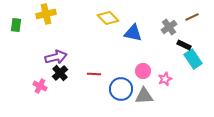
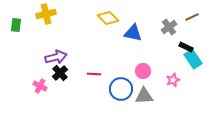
black rectangle: moved 2 px right, 2 px down
pink star: moved 8 px right, 1 px down
